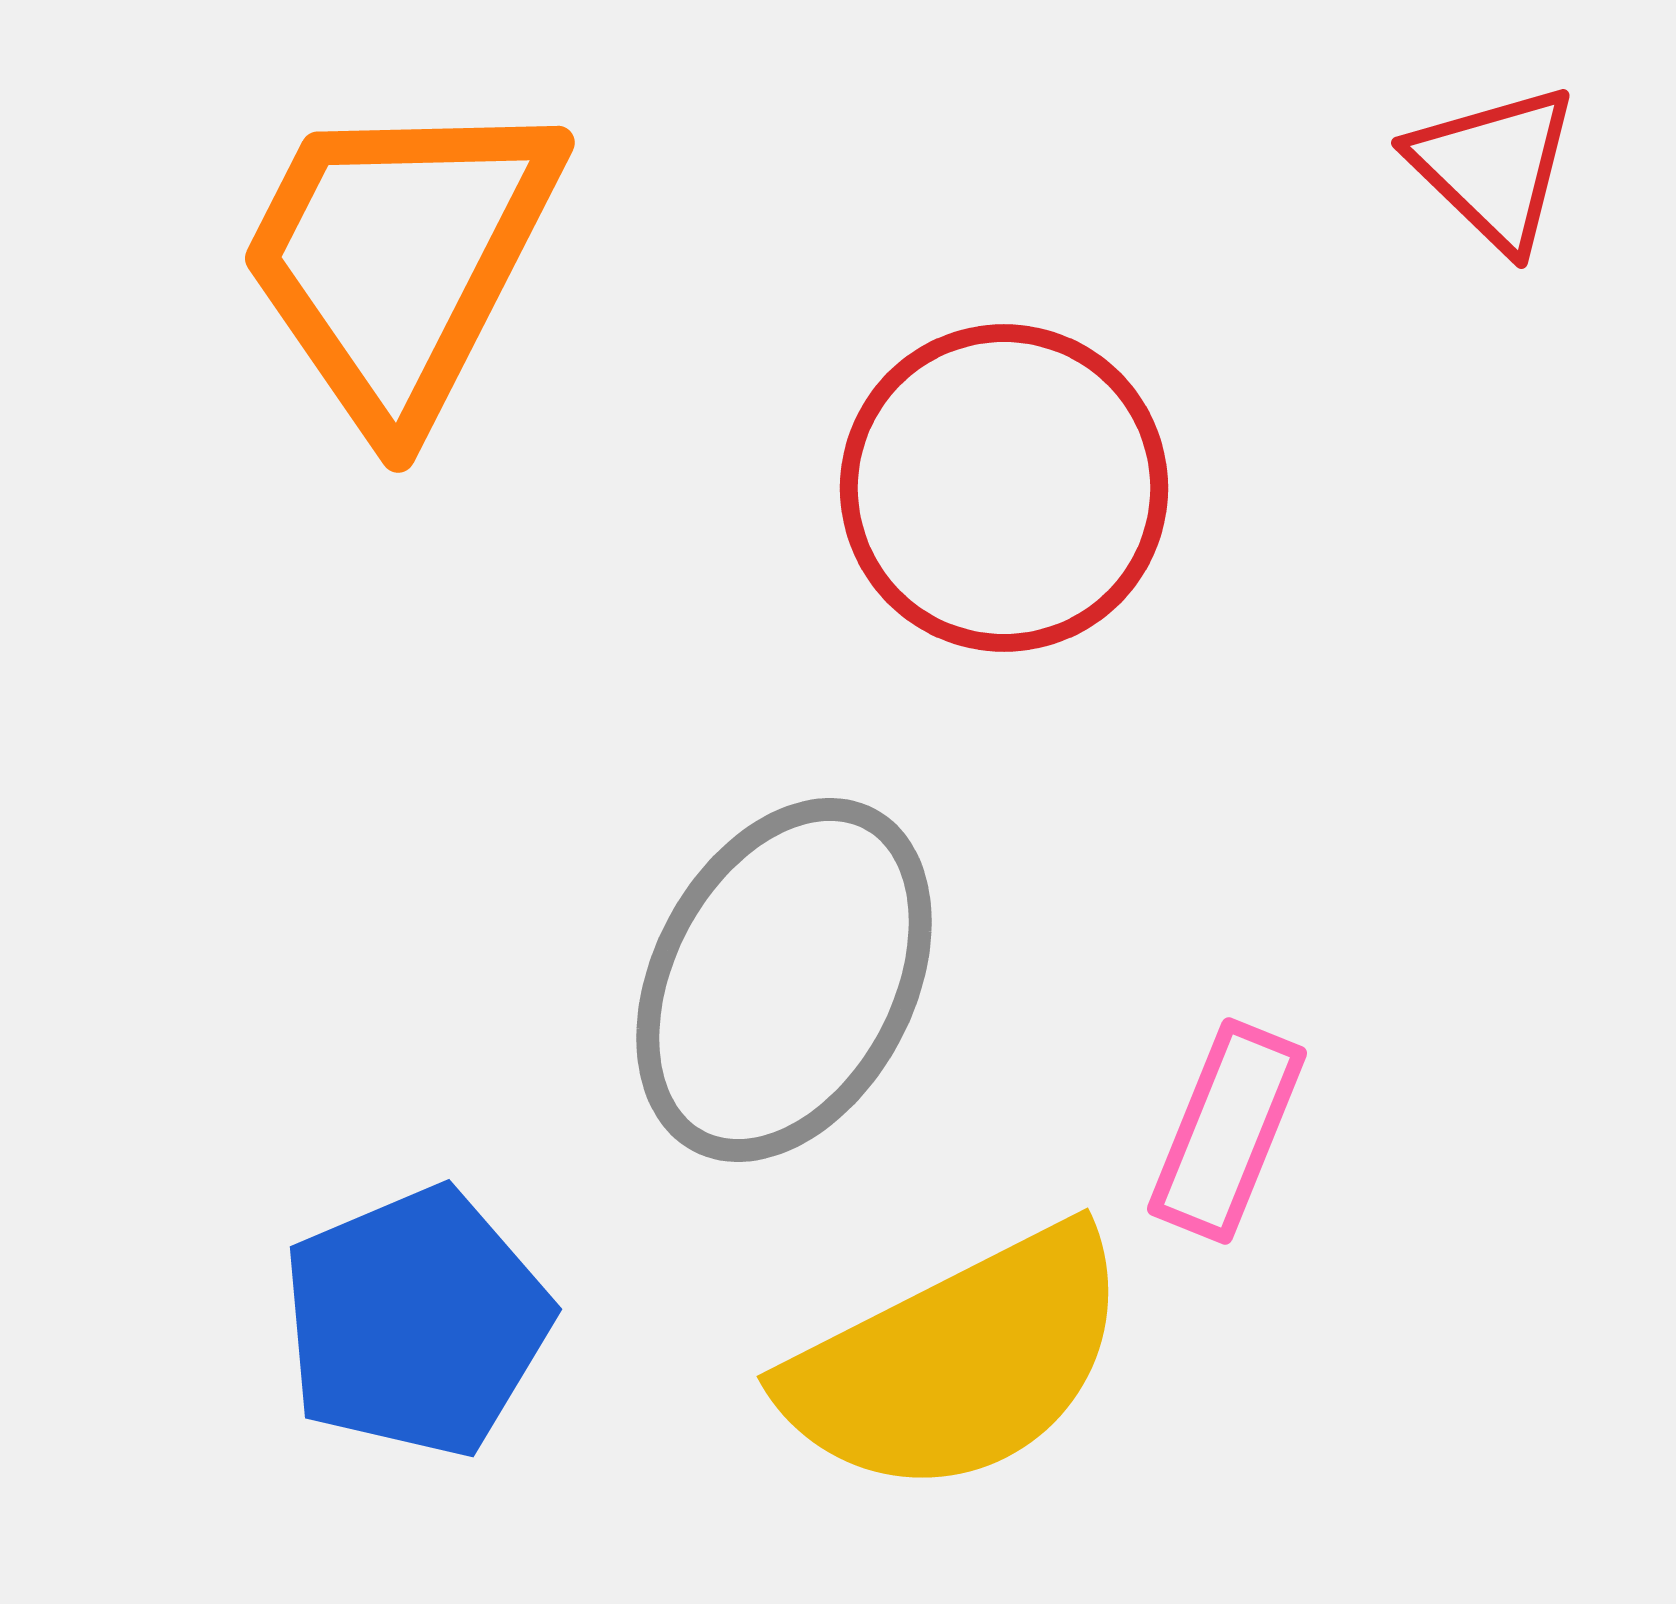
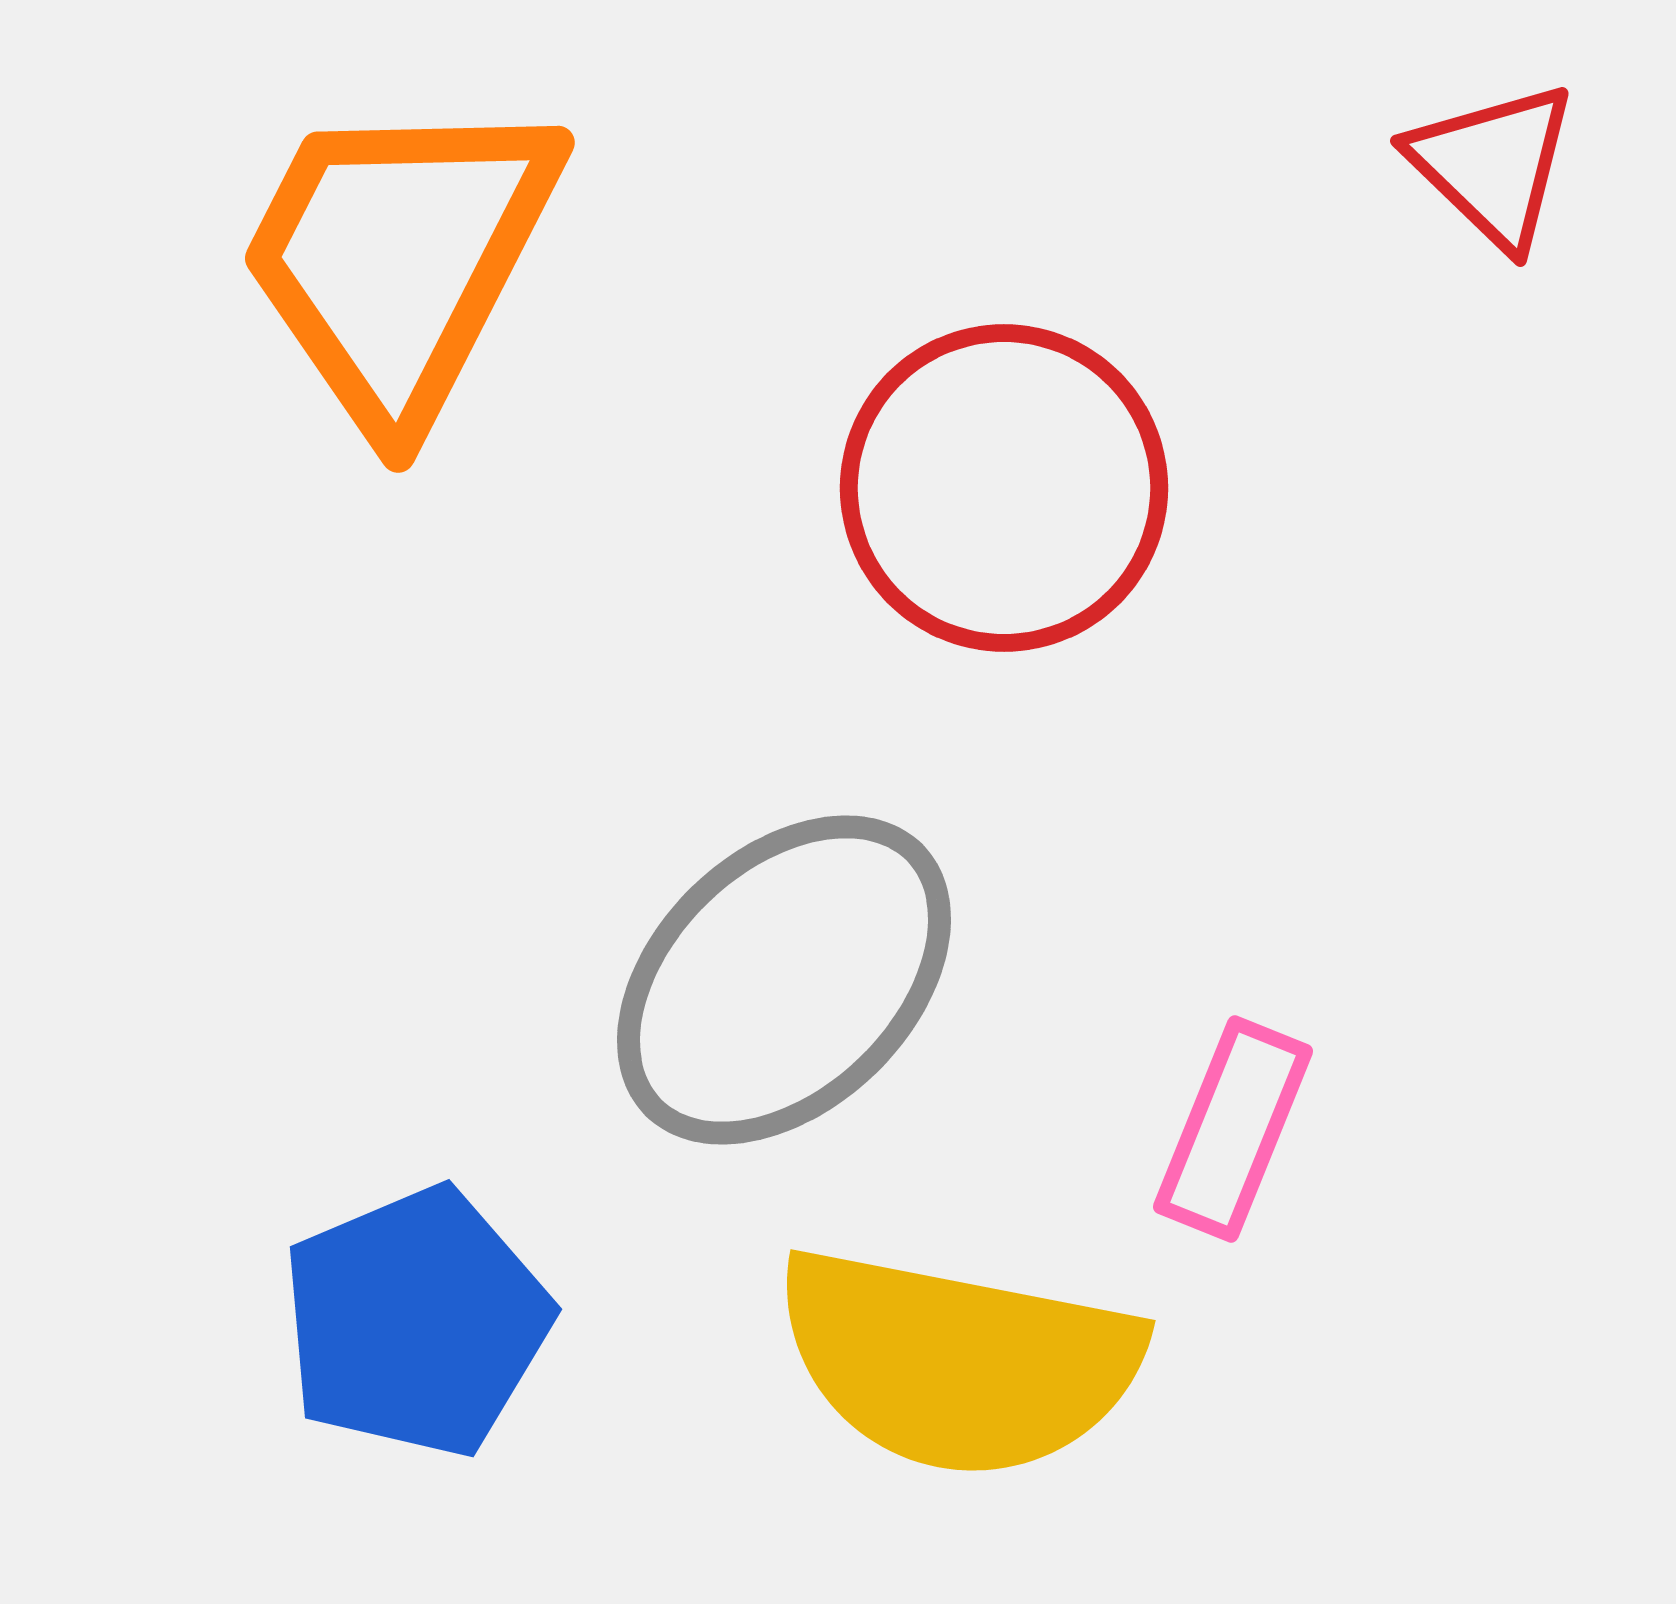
red triangle: moved 1 px left, 2 px up
gray ellipse: rotated 18 degrees clockwise
pink rectangle: moved 6 px right, 2 px up
yellow semicircle: rotated 38 degrees clockwise
